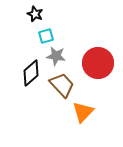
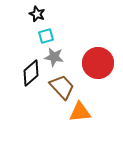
black star: moved 2 px right
gray star: moved 2 px left, 1 px down
brown trapezoid: moved 2 px down
orange triangle: moved 3 px left; rotated 40 degrees clockwise
